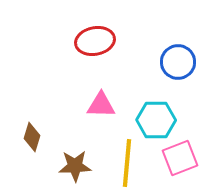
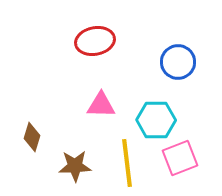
yellow line: rotated 12 degrees counterclockwise
